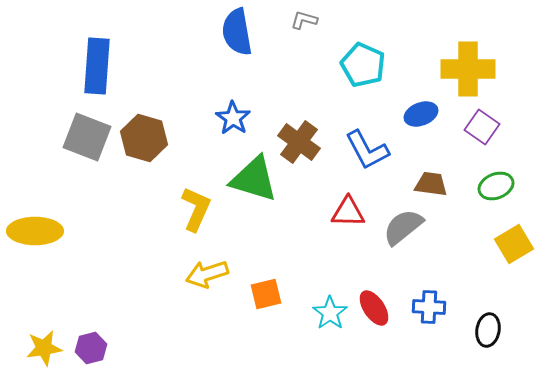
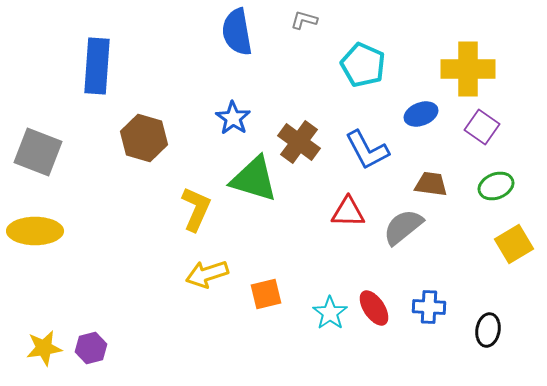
gray square: moved 49 px left, 15 px down
